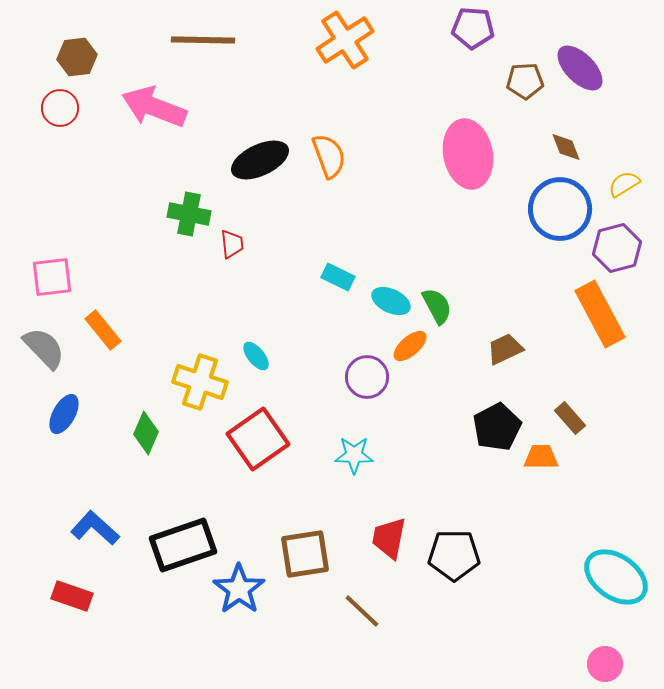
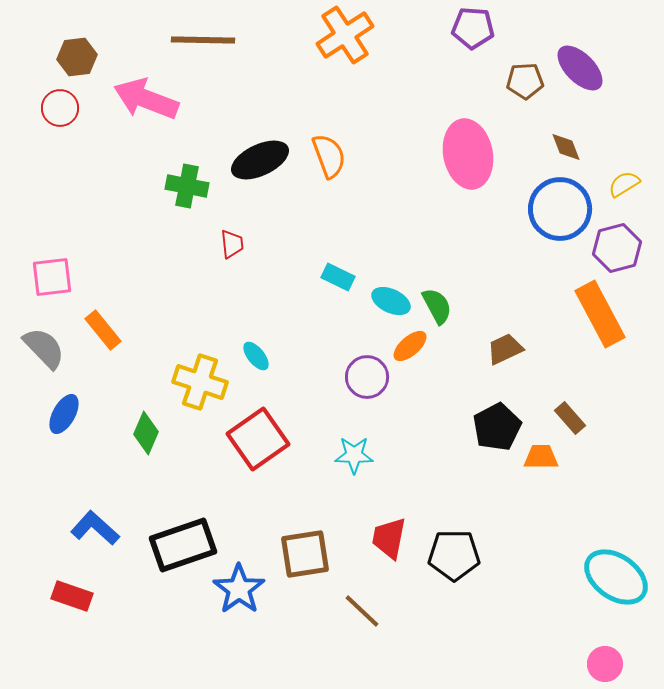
orange cross at (345, 40): moved 5 px up
pink arrow at (154, 107): moved 8 px left, 8 px up
green cross at (189, 214): moved 2 px left, 28 px up
